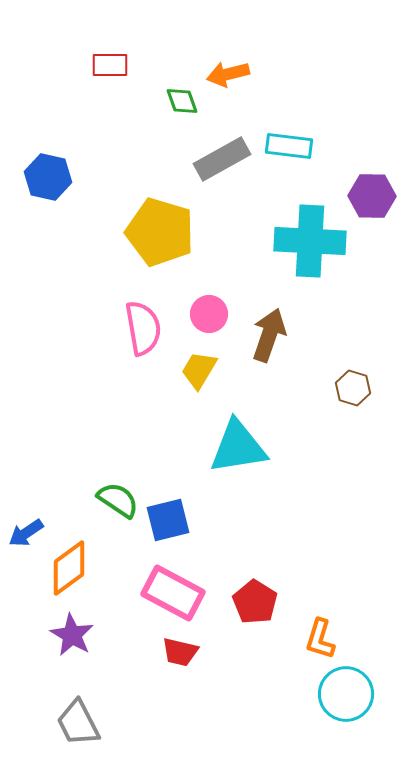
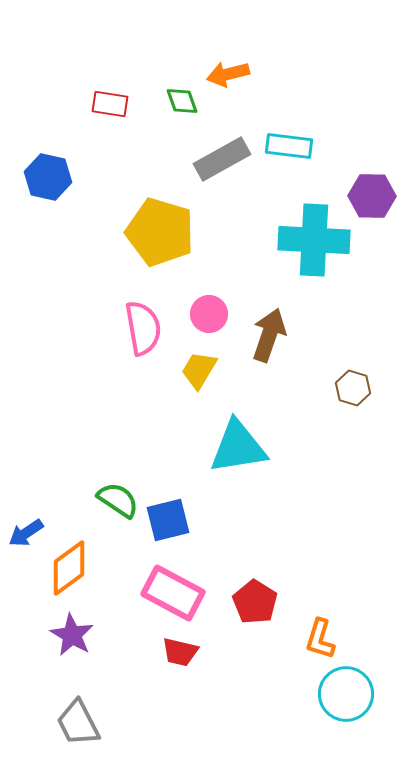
red rectangle: moved 39 px down; rotated 9 degrees clockwise
cyan cross: moved 4 px right, 1 px up
